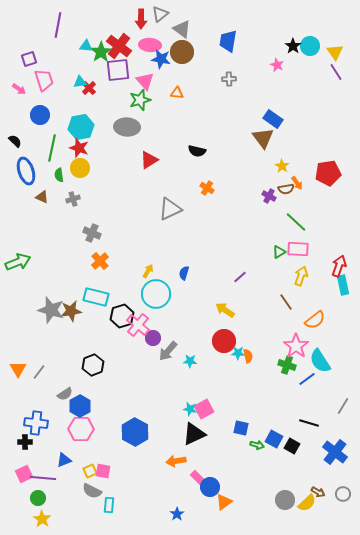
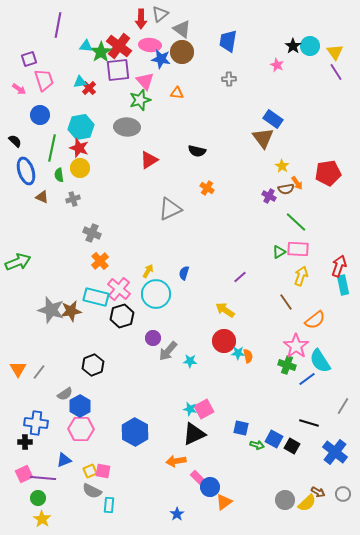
pink cross at (138, 325): moved 19 px left, 36 px up
